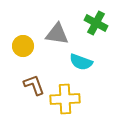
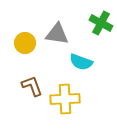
green cross: moved 5 px right
yellow circle: moved 2 px right, 3 px up
brown L-shape: moved 2 px left, 1 px down
